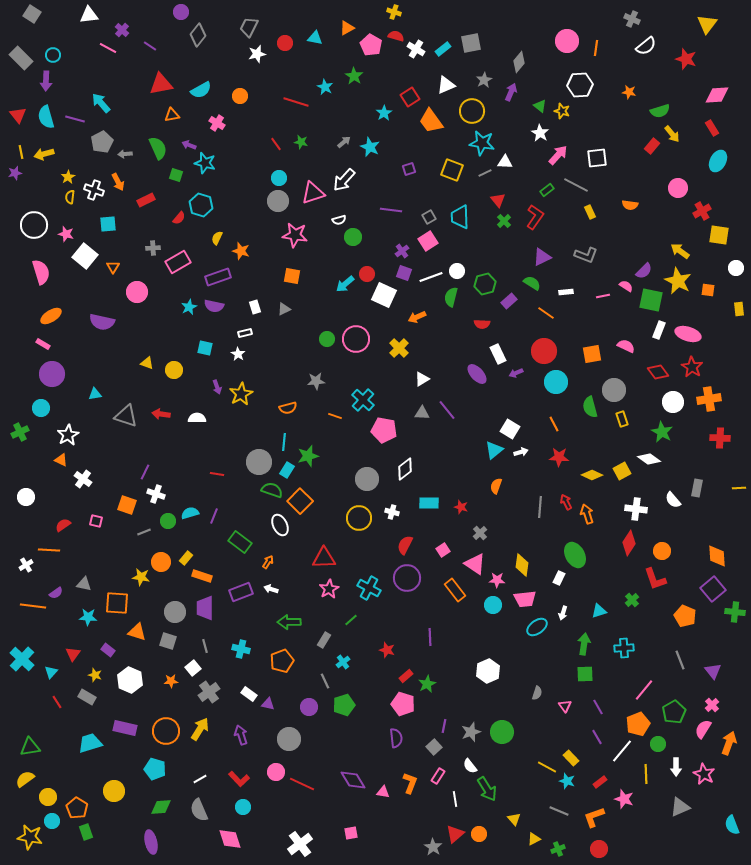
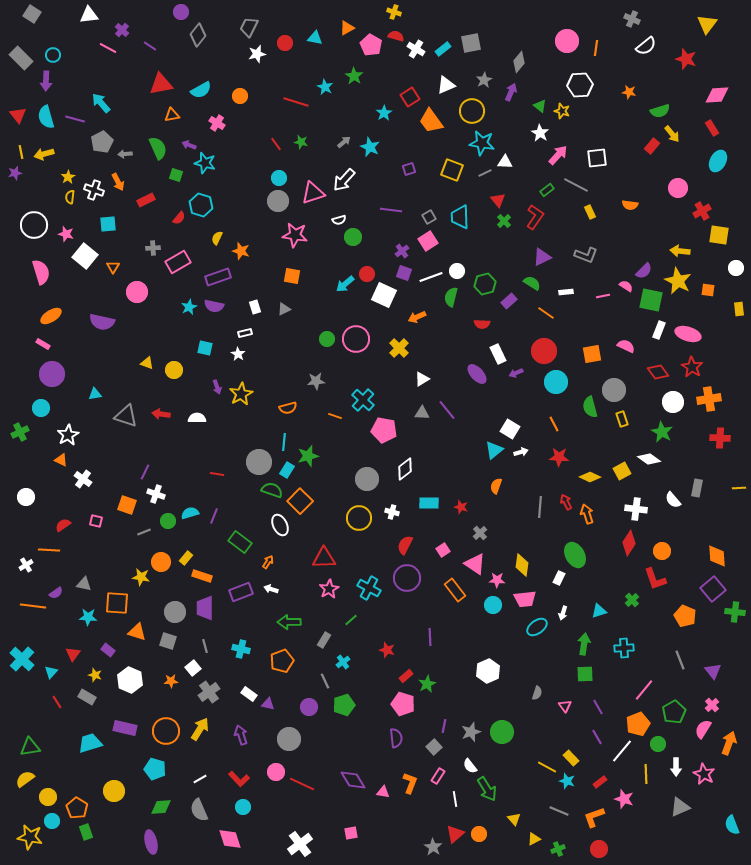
yellow arrow at (680, 251): rotated 30 degrees counterclockwise
yellow diamond at (592, 475): moved 2 px left, 2 px down
